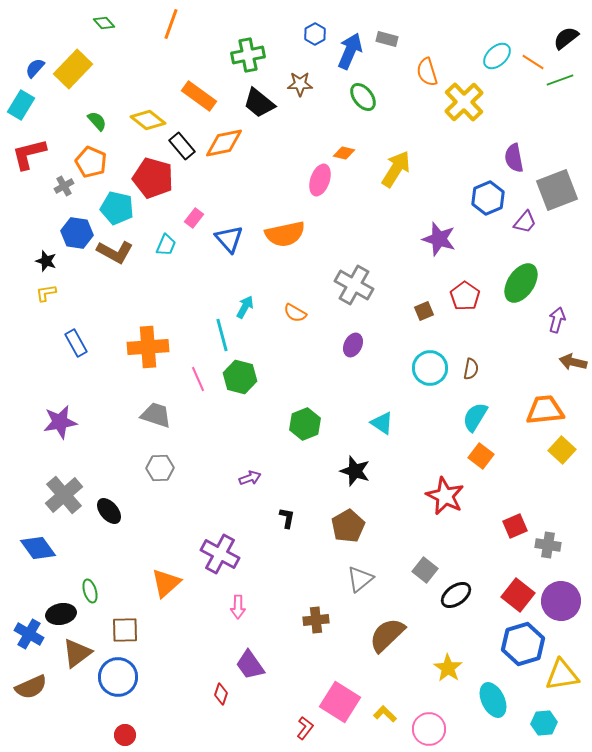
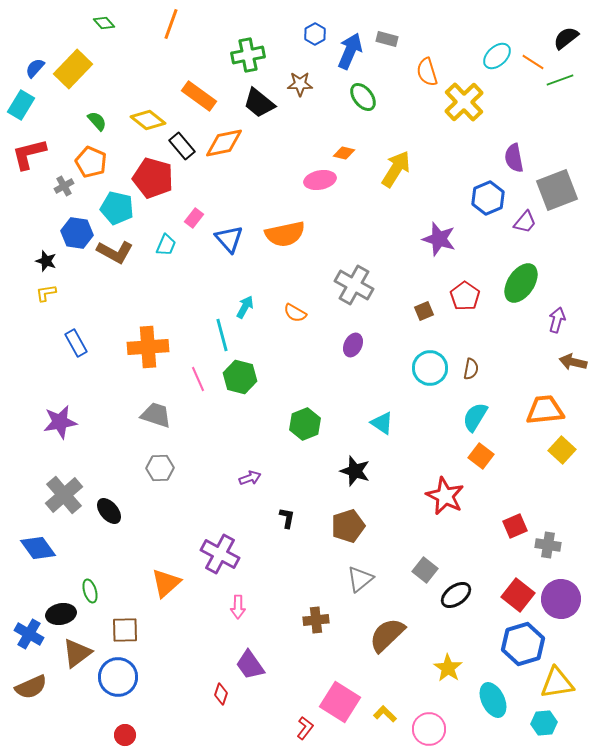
pink ellipse at (320, 180): rotated 60 degrees clockwise
brown pentagon at (348, 526): rotated 12 degrees clockwise
purple circle at (561, 601): moved 2 px up
yellow triangle at (562, 675): moved 5 px left, 8 px down
